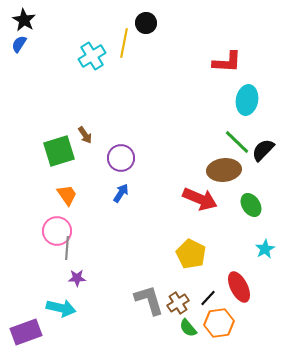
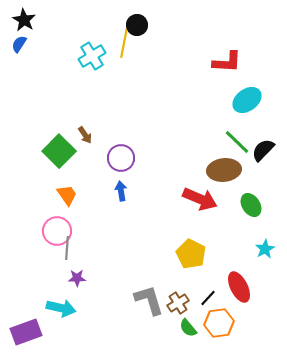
black circle: moved 9 px left, 2 px down
cyan ellipse: rotated 44 degrees clockwise
green square: rotated 28 degrees counterclockwise
blue arrow: moved 2 px up; rotated 42 degrees counterclockwise
